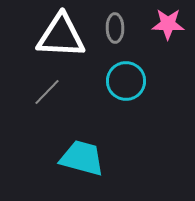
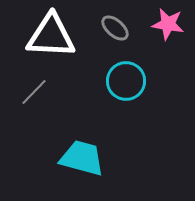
pink star: rotated 8 degrees clockwise
gray ellipse: rotated 48 degrees counterclockwise
white triangle: moved 10 px left
gray line: moved 13 px left
